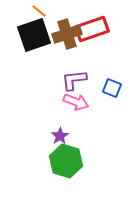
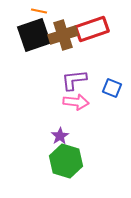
orange line: rotated 28 degrees counterclockwise
brown cross: moved 4 px left, 1 px down
pink arrow: rotated 15 degrees counterclockwise
